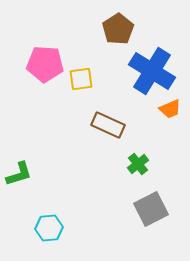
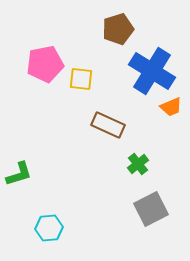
brown pentagon: rotated 16 degrees clockwise
pink pentagon: rotated 15 degrees counterclockwise
yellow square: rotated 15 degrees clockwise
orange trapezoid: moved 1 px right, 2 px up
